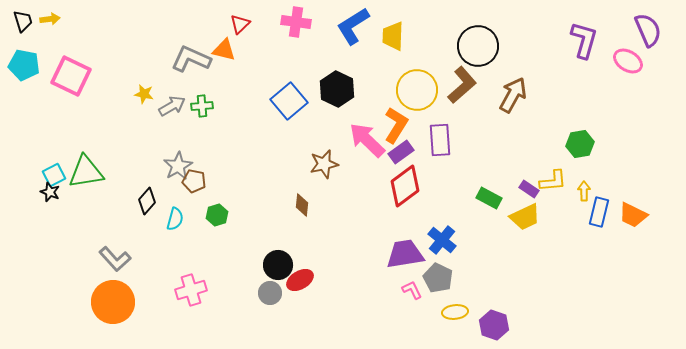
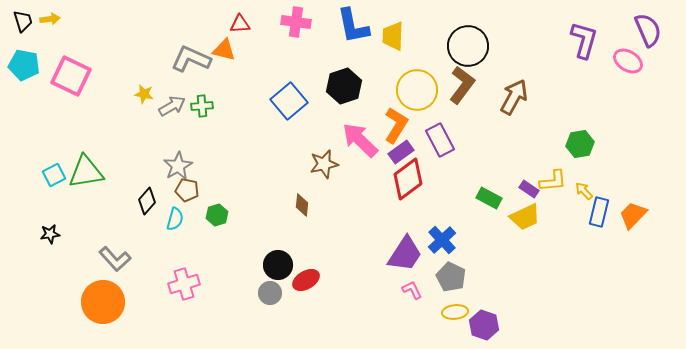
red triangle at (240, 24): rotated 40 degrees clockwise
blue L-shape at (353, 26): rotated 69 degrees counterclockwise
black circle at (478, 46): moved 10 px left
brown L-shape at (462, 85): rotated 12 degrees counterclockwise
black hexagon at (337, 89): moved 7 px right, 3 px up; rotated 16 degrees clockwise
brown arrow at (513, 95): moved 1 px right, 2 px down
pink arrow at (367, 140): moved 7 px left
purple rectangle at (440, 140): rotated 24 degrees counterclockwise
brown pentagon at (194, 181): moved 7 px left, 9 px down
red diamond at (405, 186): moved 3 px right, 7 px up
yellow arrow at (584, 191): rotated 42 degrees counterclockwise
black star at (50, 192): moved 42 px down; rotated 30 degrees counterclockwise
orange trapezoid at (633, 215): rotated 108 degrees clockwise
blue cross at (442, 240): rotated 8 degrees clockwise
purple trapezoid at (405, 254): rotated 132 degrees clockwise
gray pentagon at (438, 278): moved 13 px right, 1 px up
red ellipse at (300, 280): moved 6 px right
pink cross at (191, 290): moved 7 px left, 6 px up
orange circle at (113, 302): moved 10 px left
purple hexagon at (494, 325): moved 10 px left
